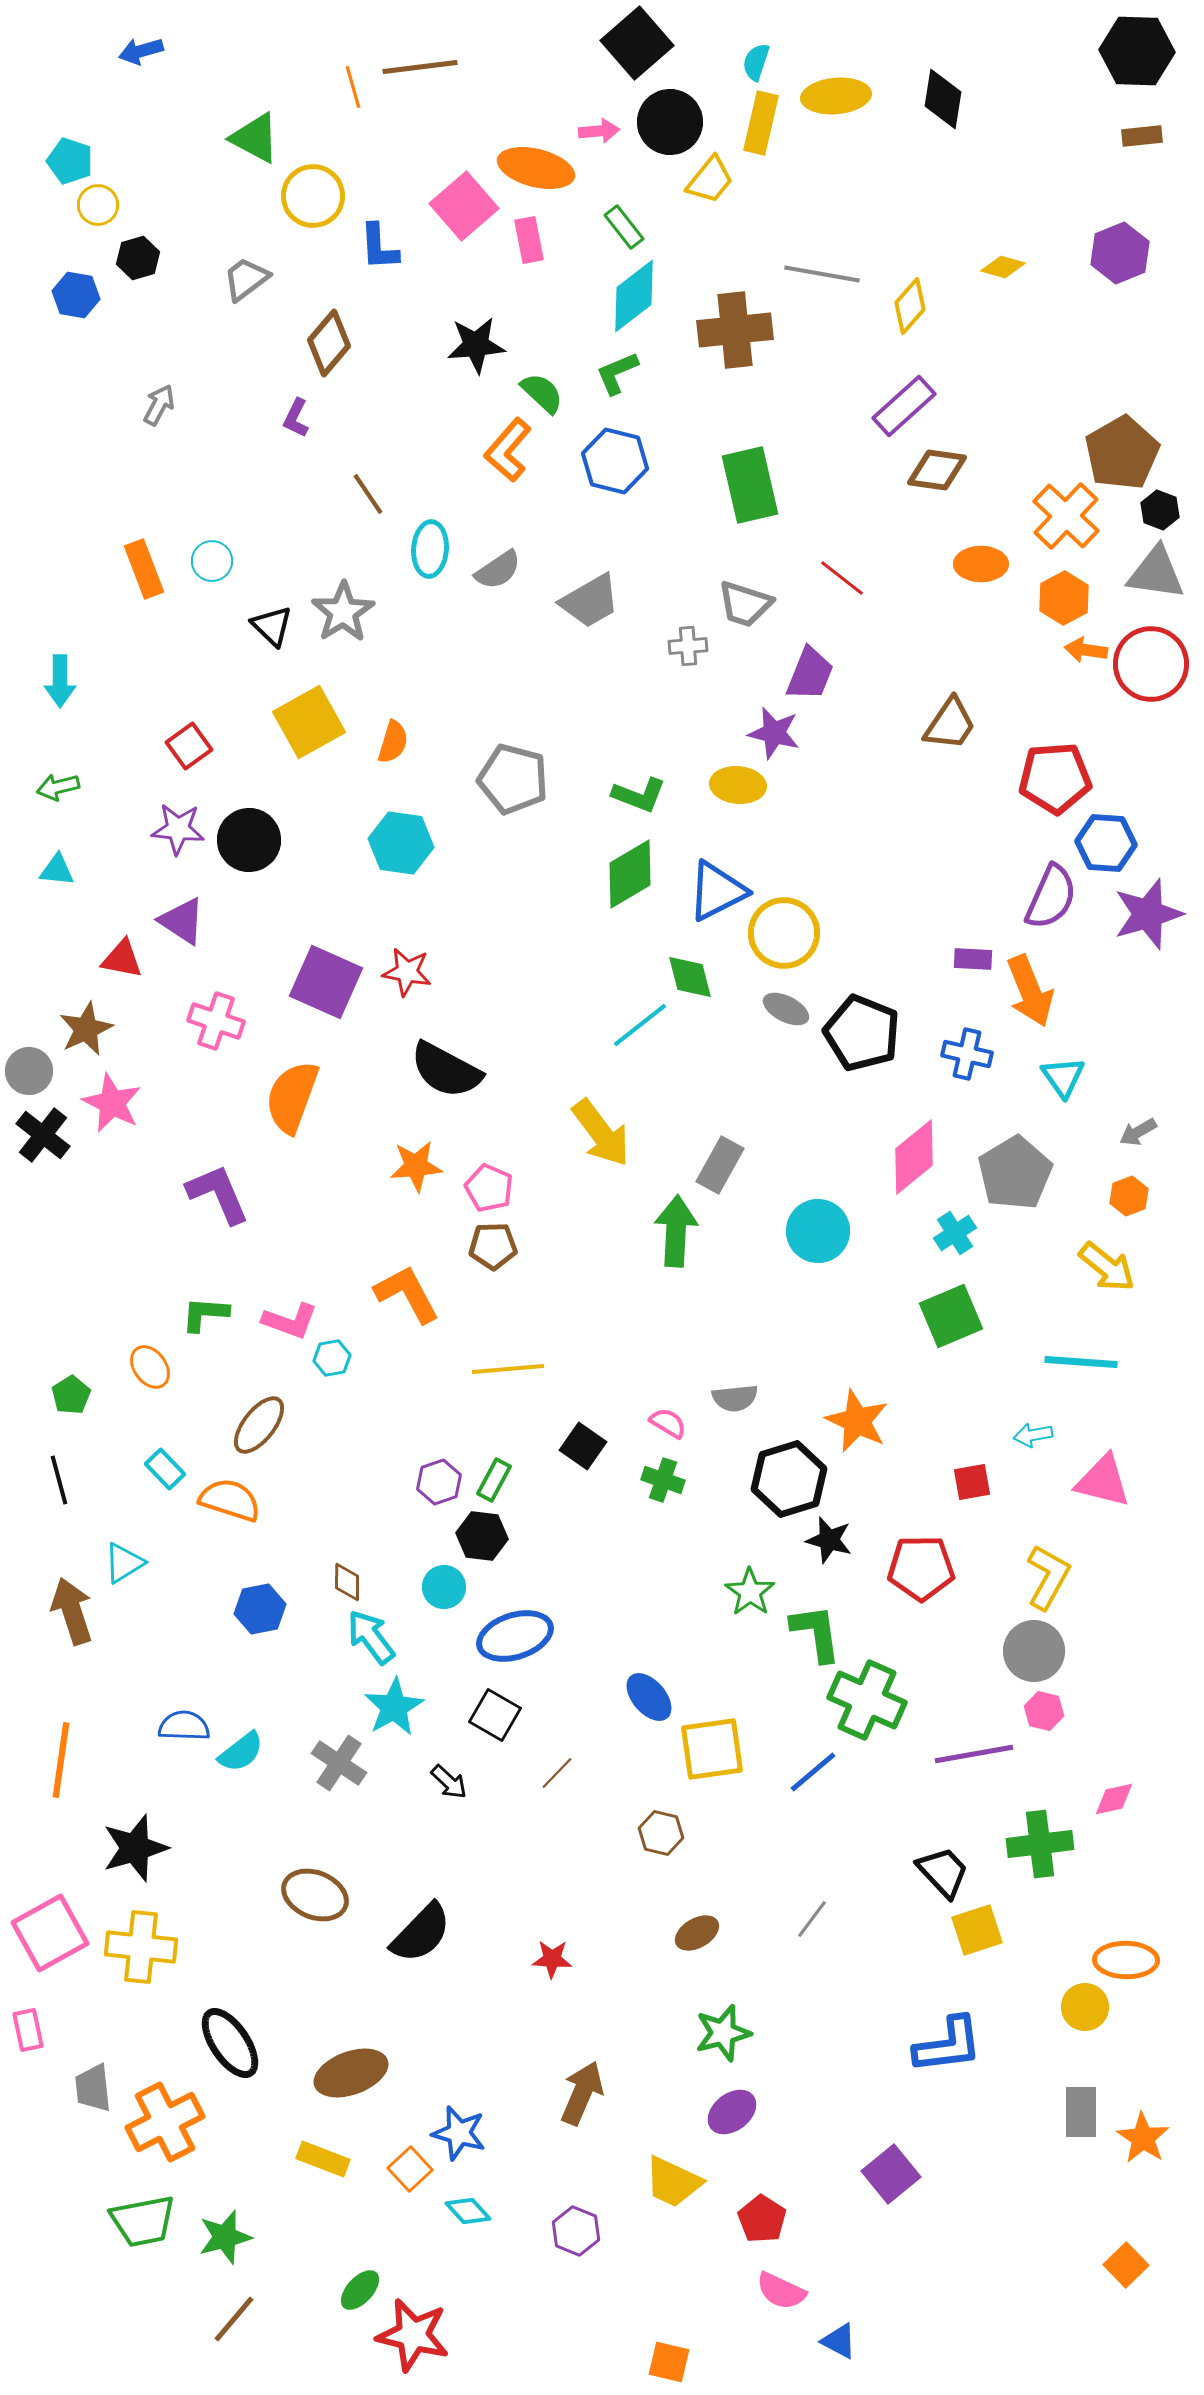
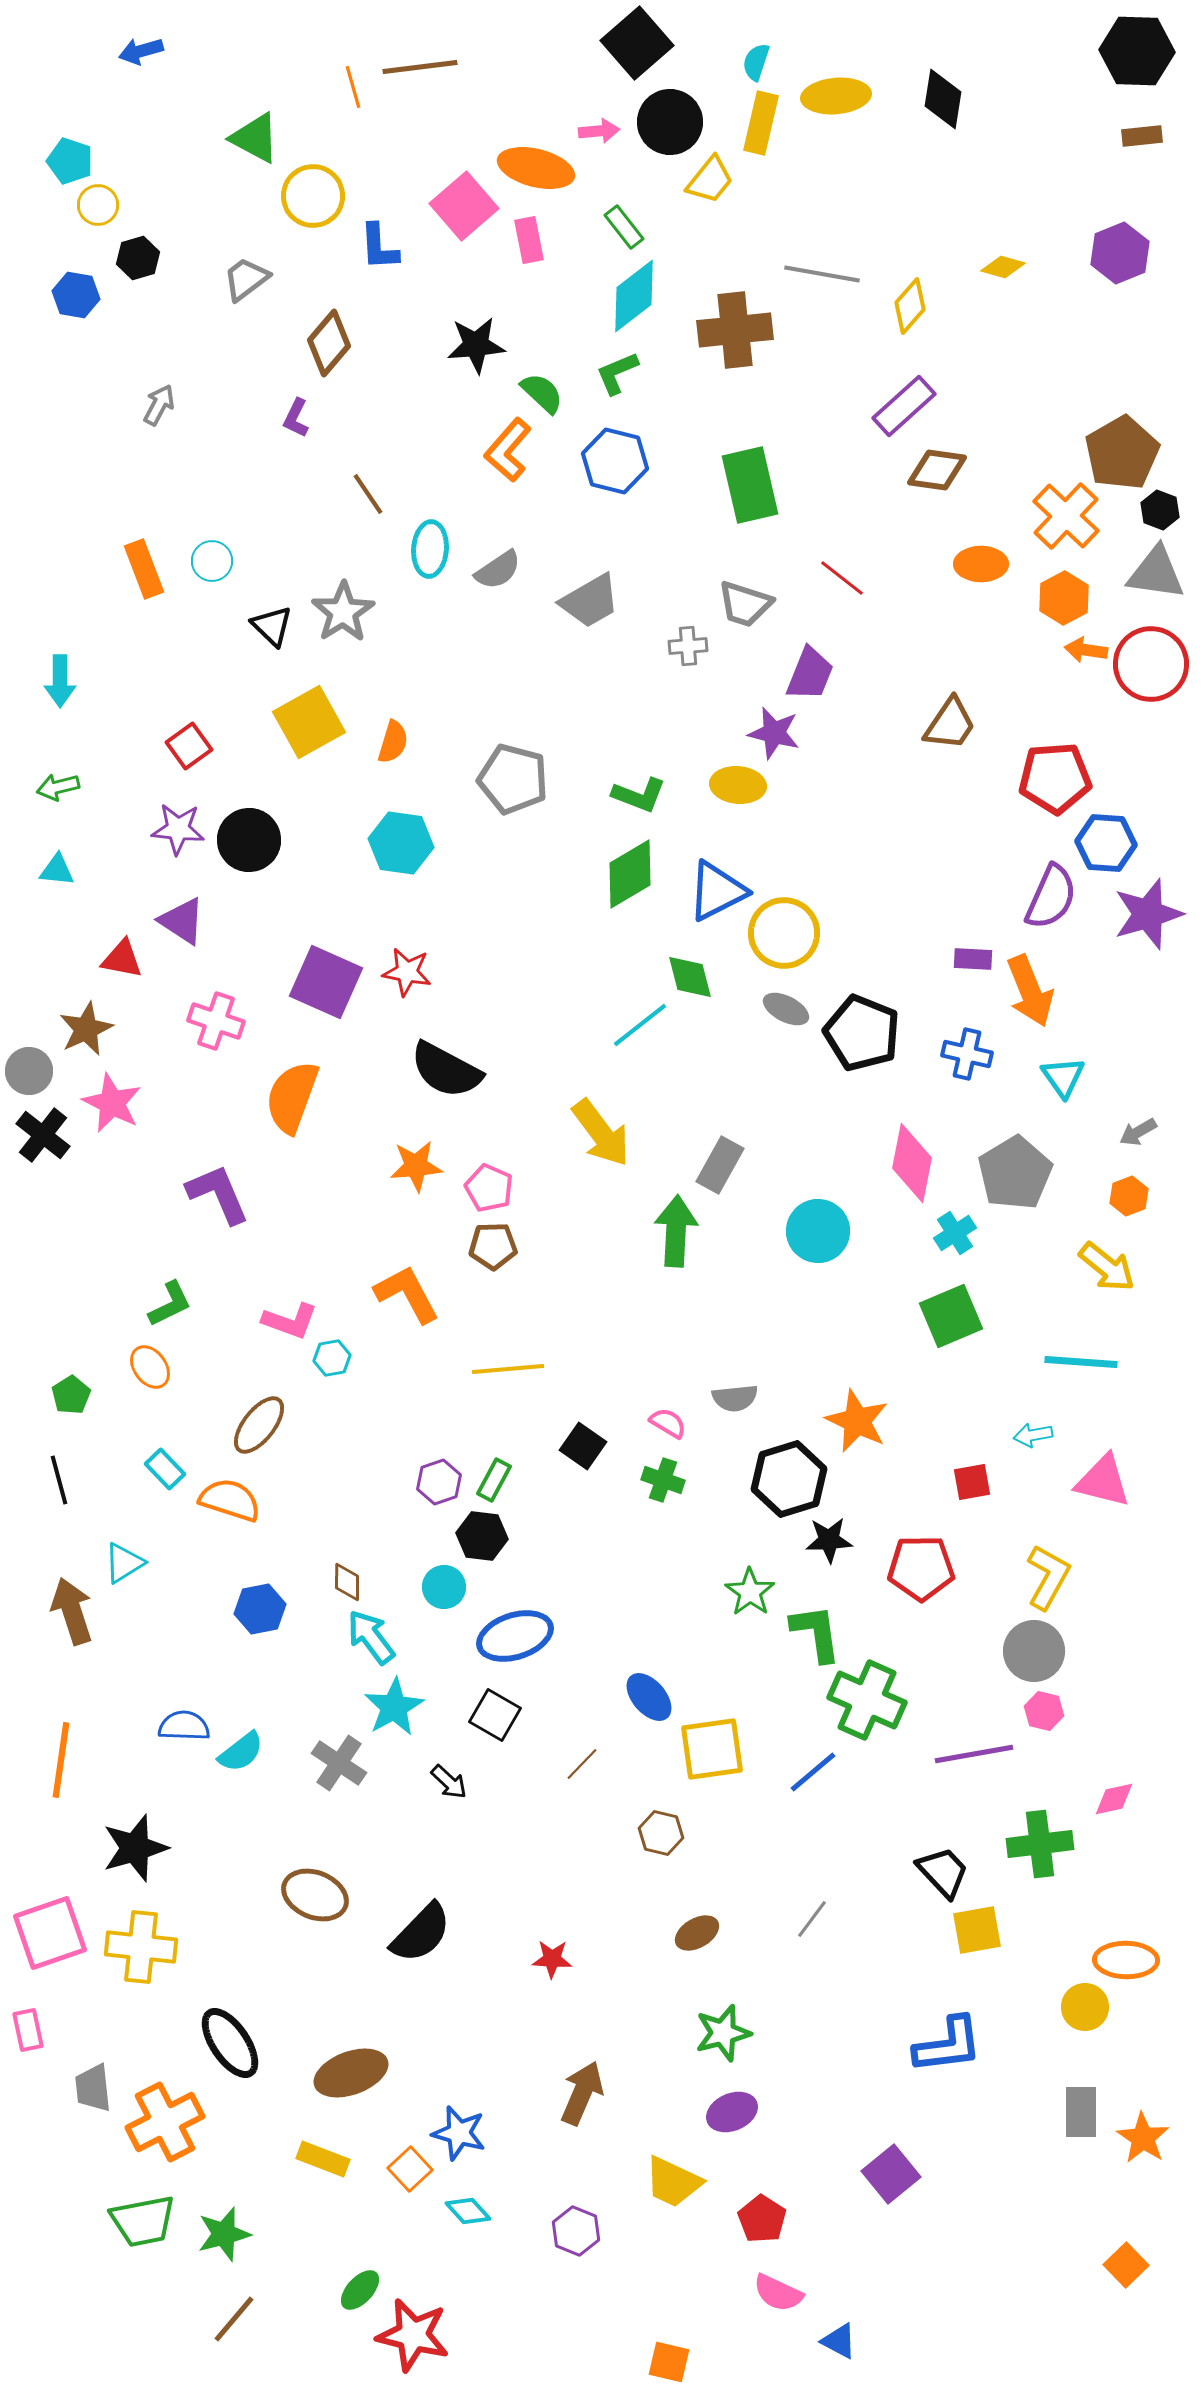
pink diamond at (914, 1157): moved 2 px left, 6 px down; rotated 40 degrees counterclockwise
green L-shape at (205, 1314): moved 35 px left, 10 px up; rotated 150 degrees clockwise
black star at (829, 1540): rotated 18 degrees counterclockwise
brown line at (557, 1773): moved 25 px right, 9 px up
yellow square at (977, 1930): rotated 8 degrees clockwise
pink square at (50, 1933): rotated 10 degrees clockwise
purple ellipse at (732, 2112): rotated 15 degrees clockwise
green star at (225, 2237): moved 1 px left, 3 px up
pink semicircle at (781, 2291): moved 3 px left, 2 px down
